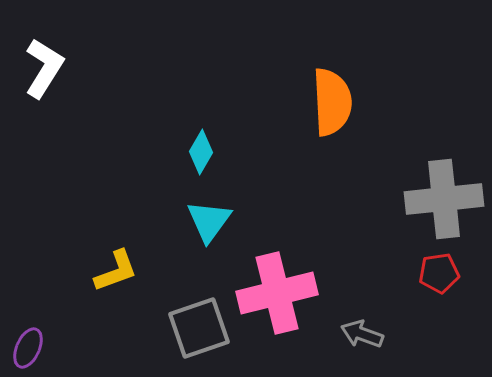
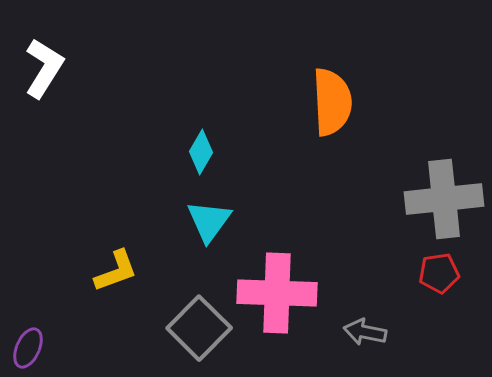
pink cross: rotated 16 degrees clockwise
gray square: rotated 26 degrees counterclockwise
gray arrow: moved 3 px right, 2 px up; rotated 9 degrees counterclockwise
